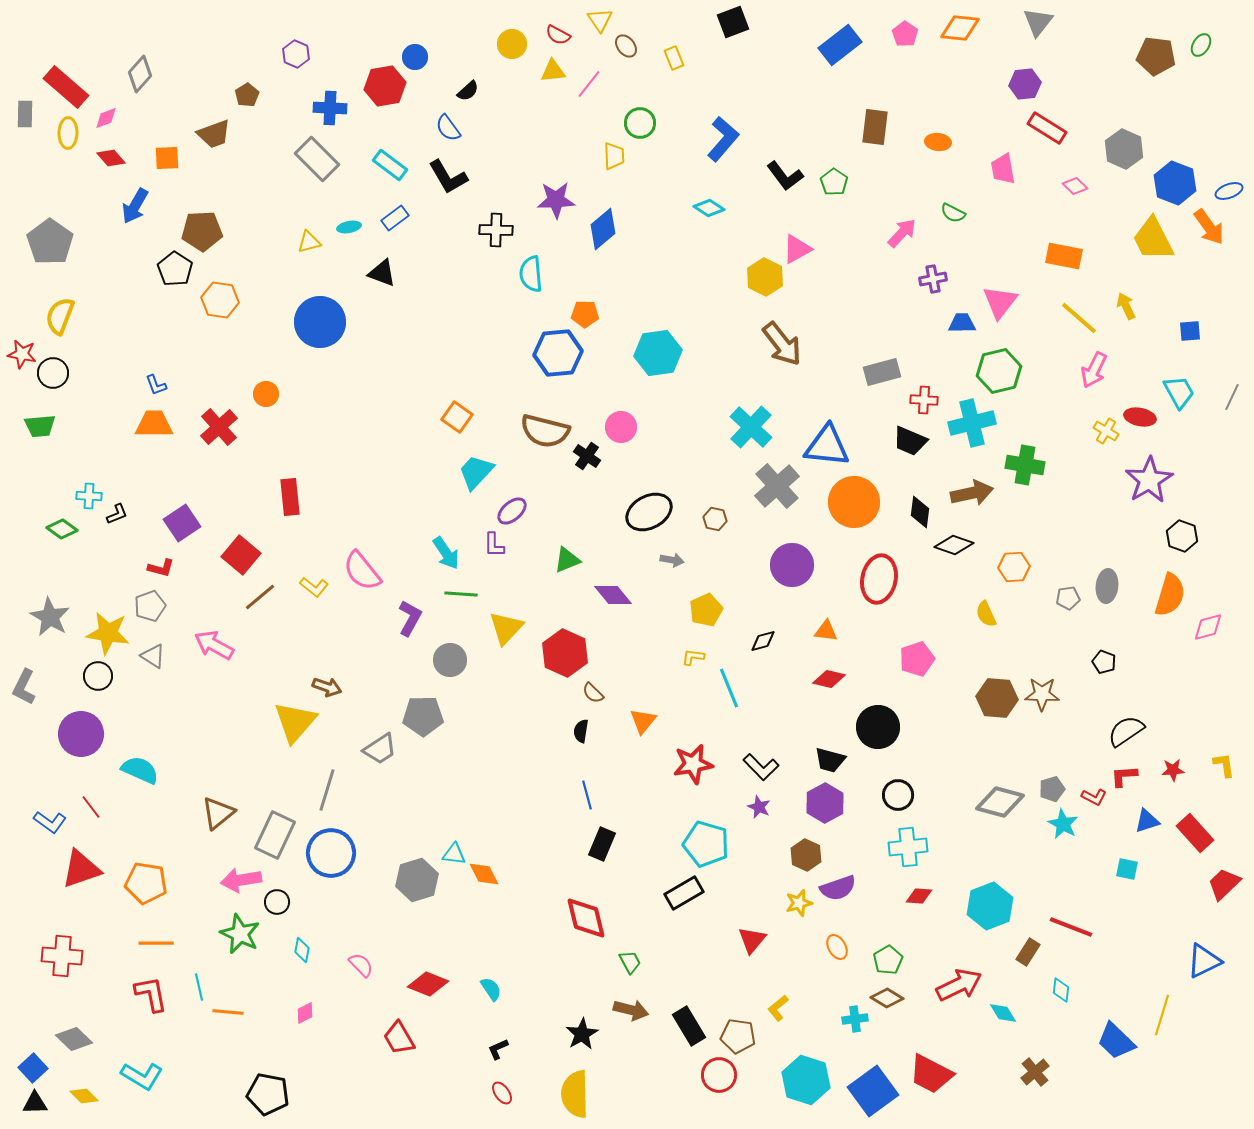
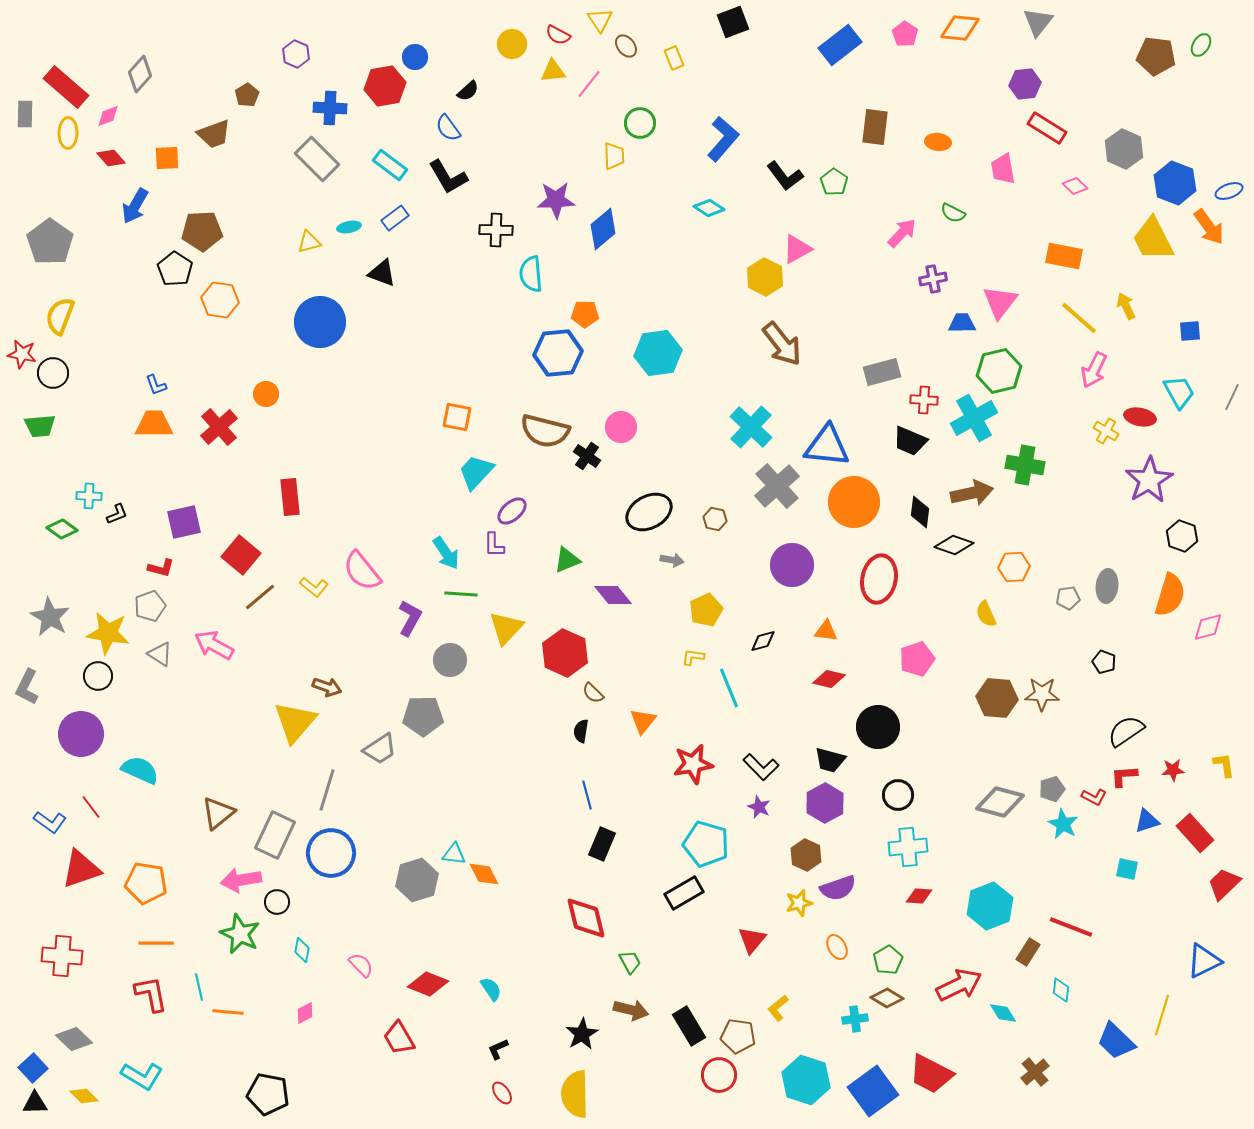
pink diamond at (106, 118): moved 2 px right, 2 px up
orange square at (457, 417): rotated 24 degrees counterclockwise
cyan cross at (972, 423): moved 2 px right, 5 px up; rotated 15 degrees counterclockwise
purple square at (182, 523): moved 2 px right, 1 px up; rotated 21 degrees clockwise
gray triangle at (153, 656): moved 7 px right, 2 px up
gray L-shape at (24, 687): moved 3 px right
